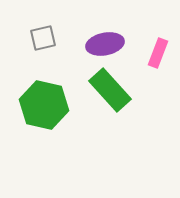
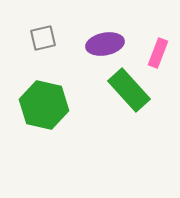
green rectangle: moved 19 px right
